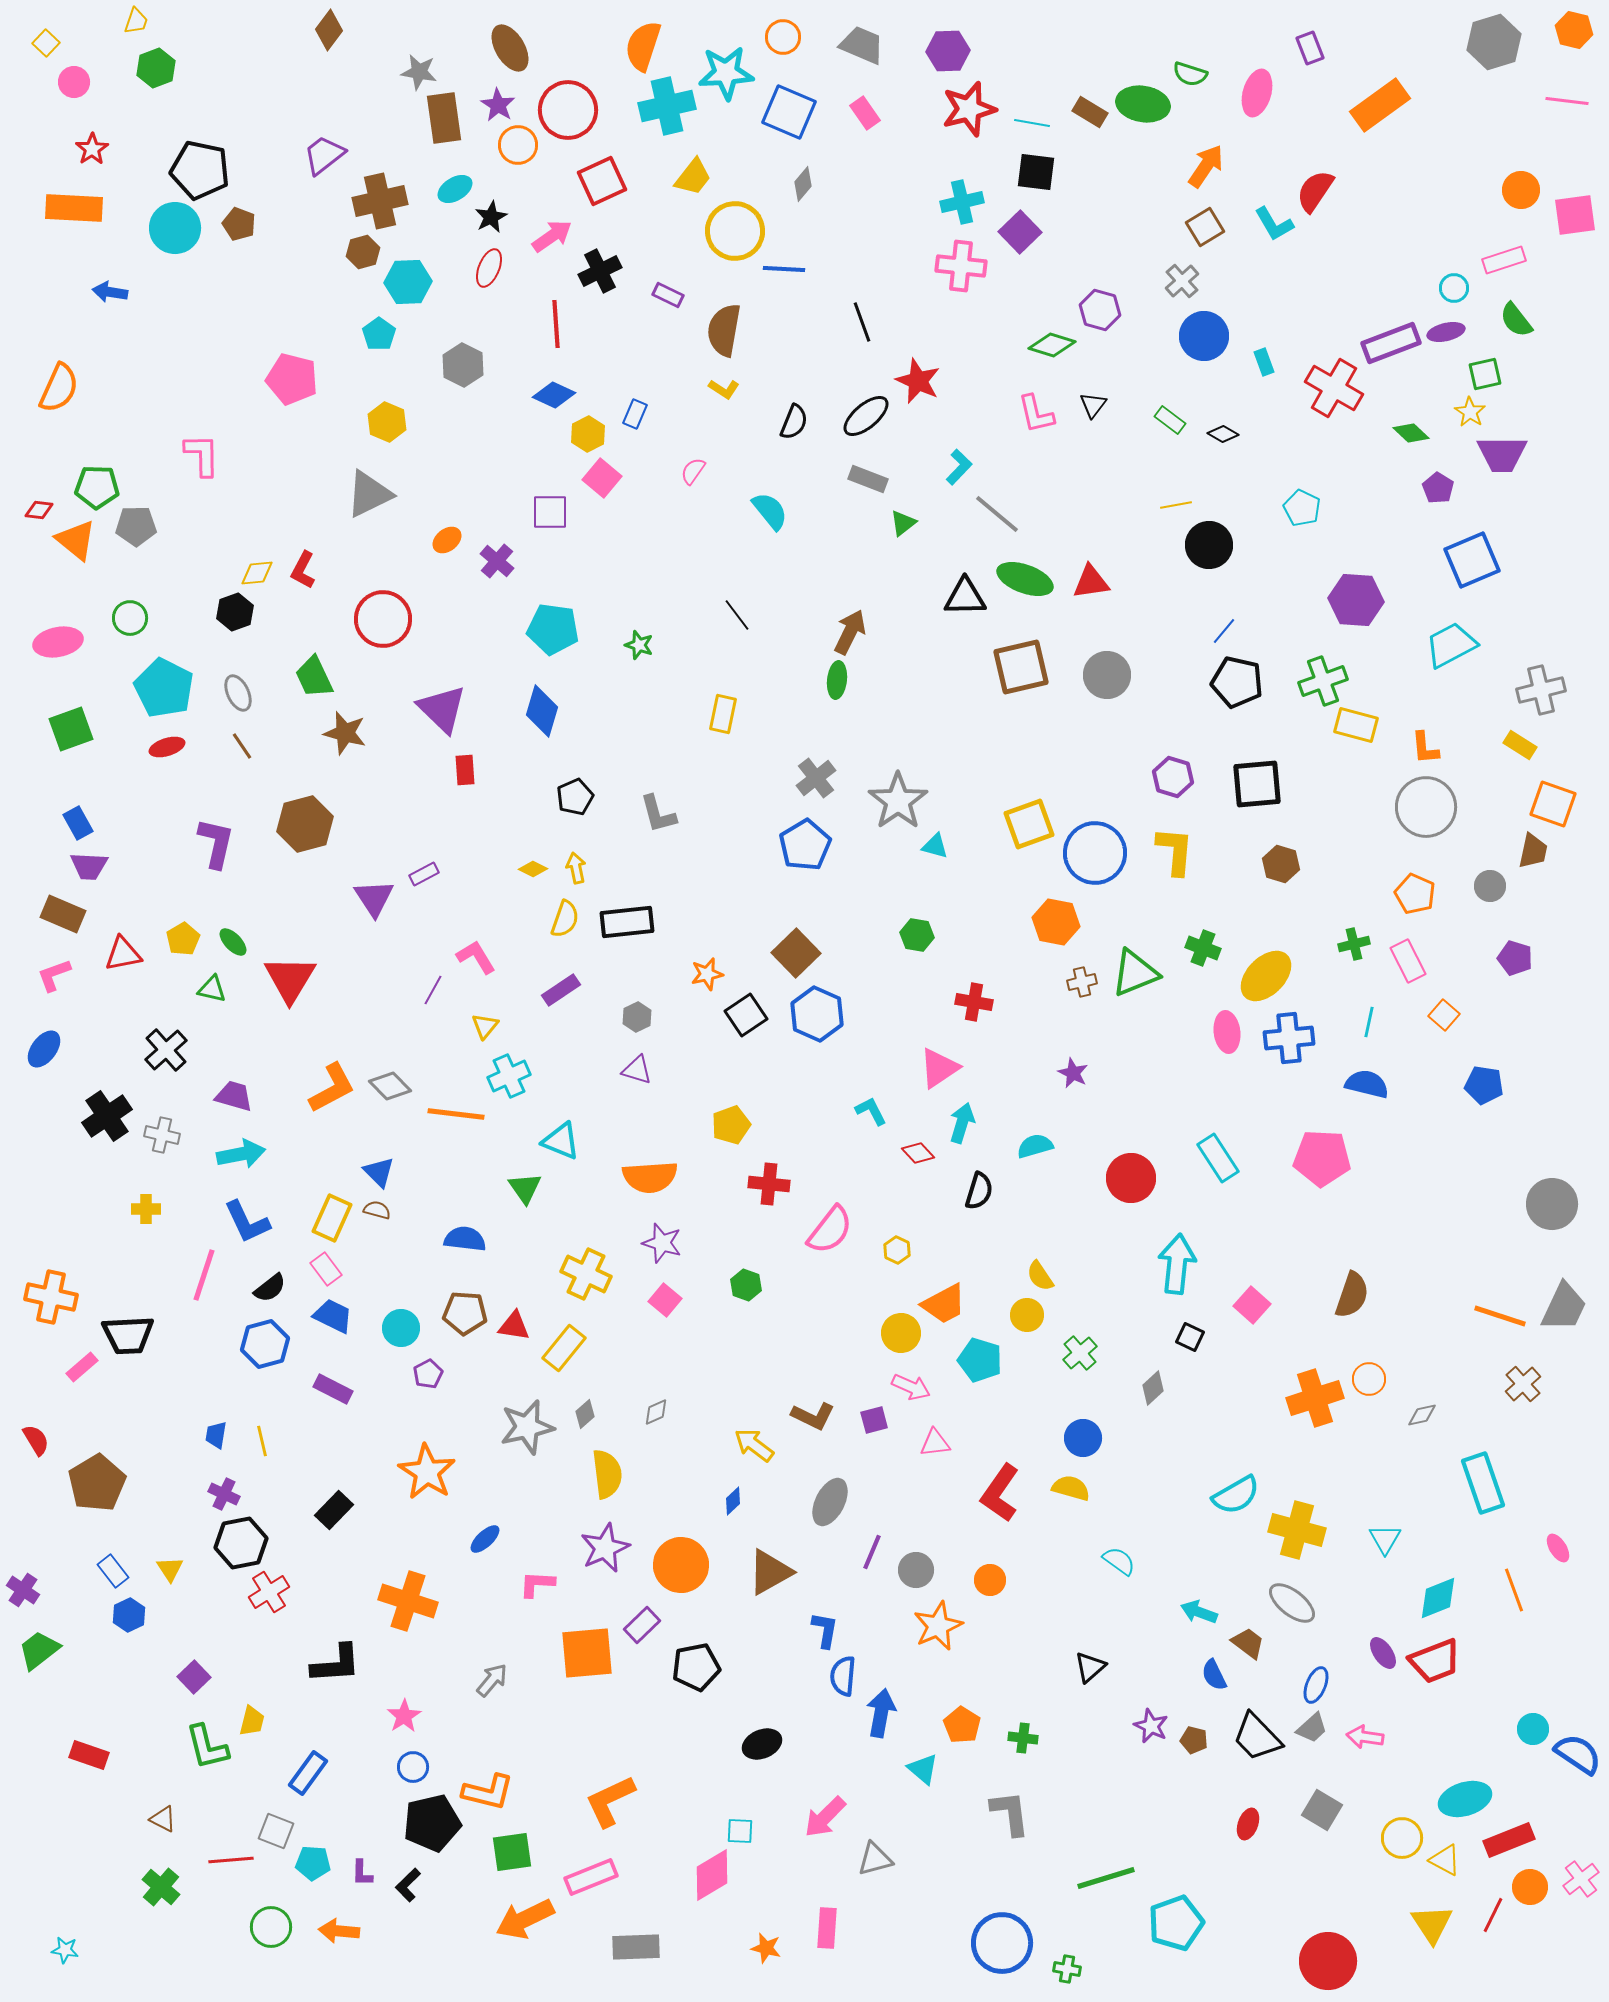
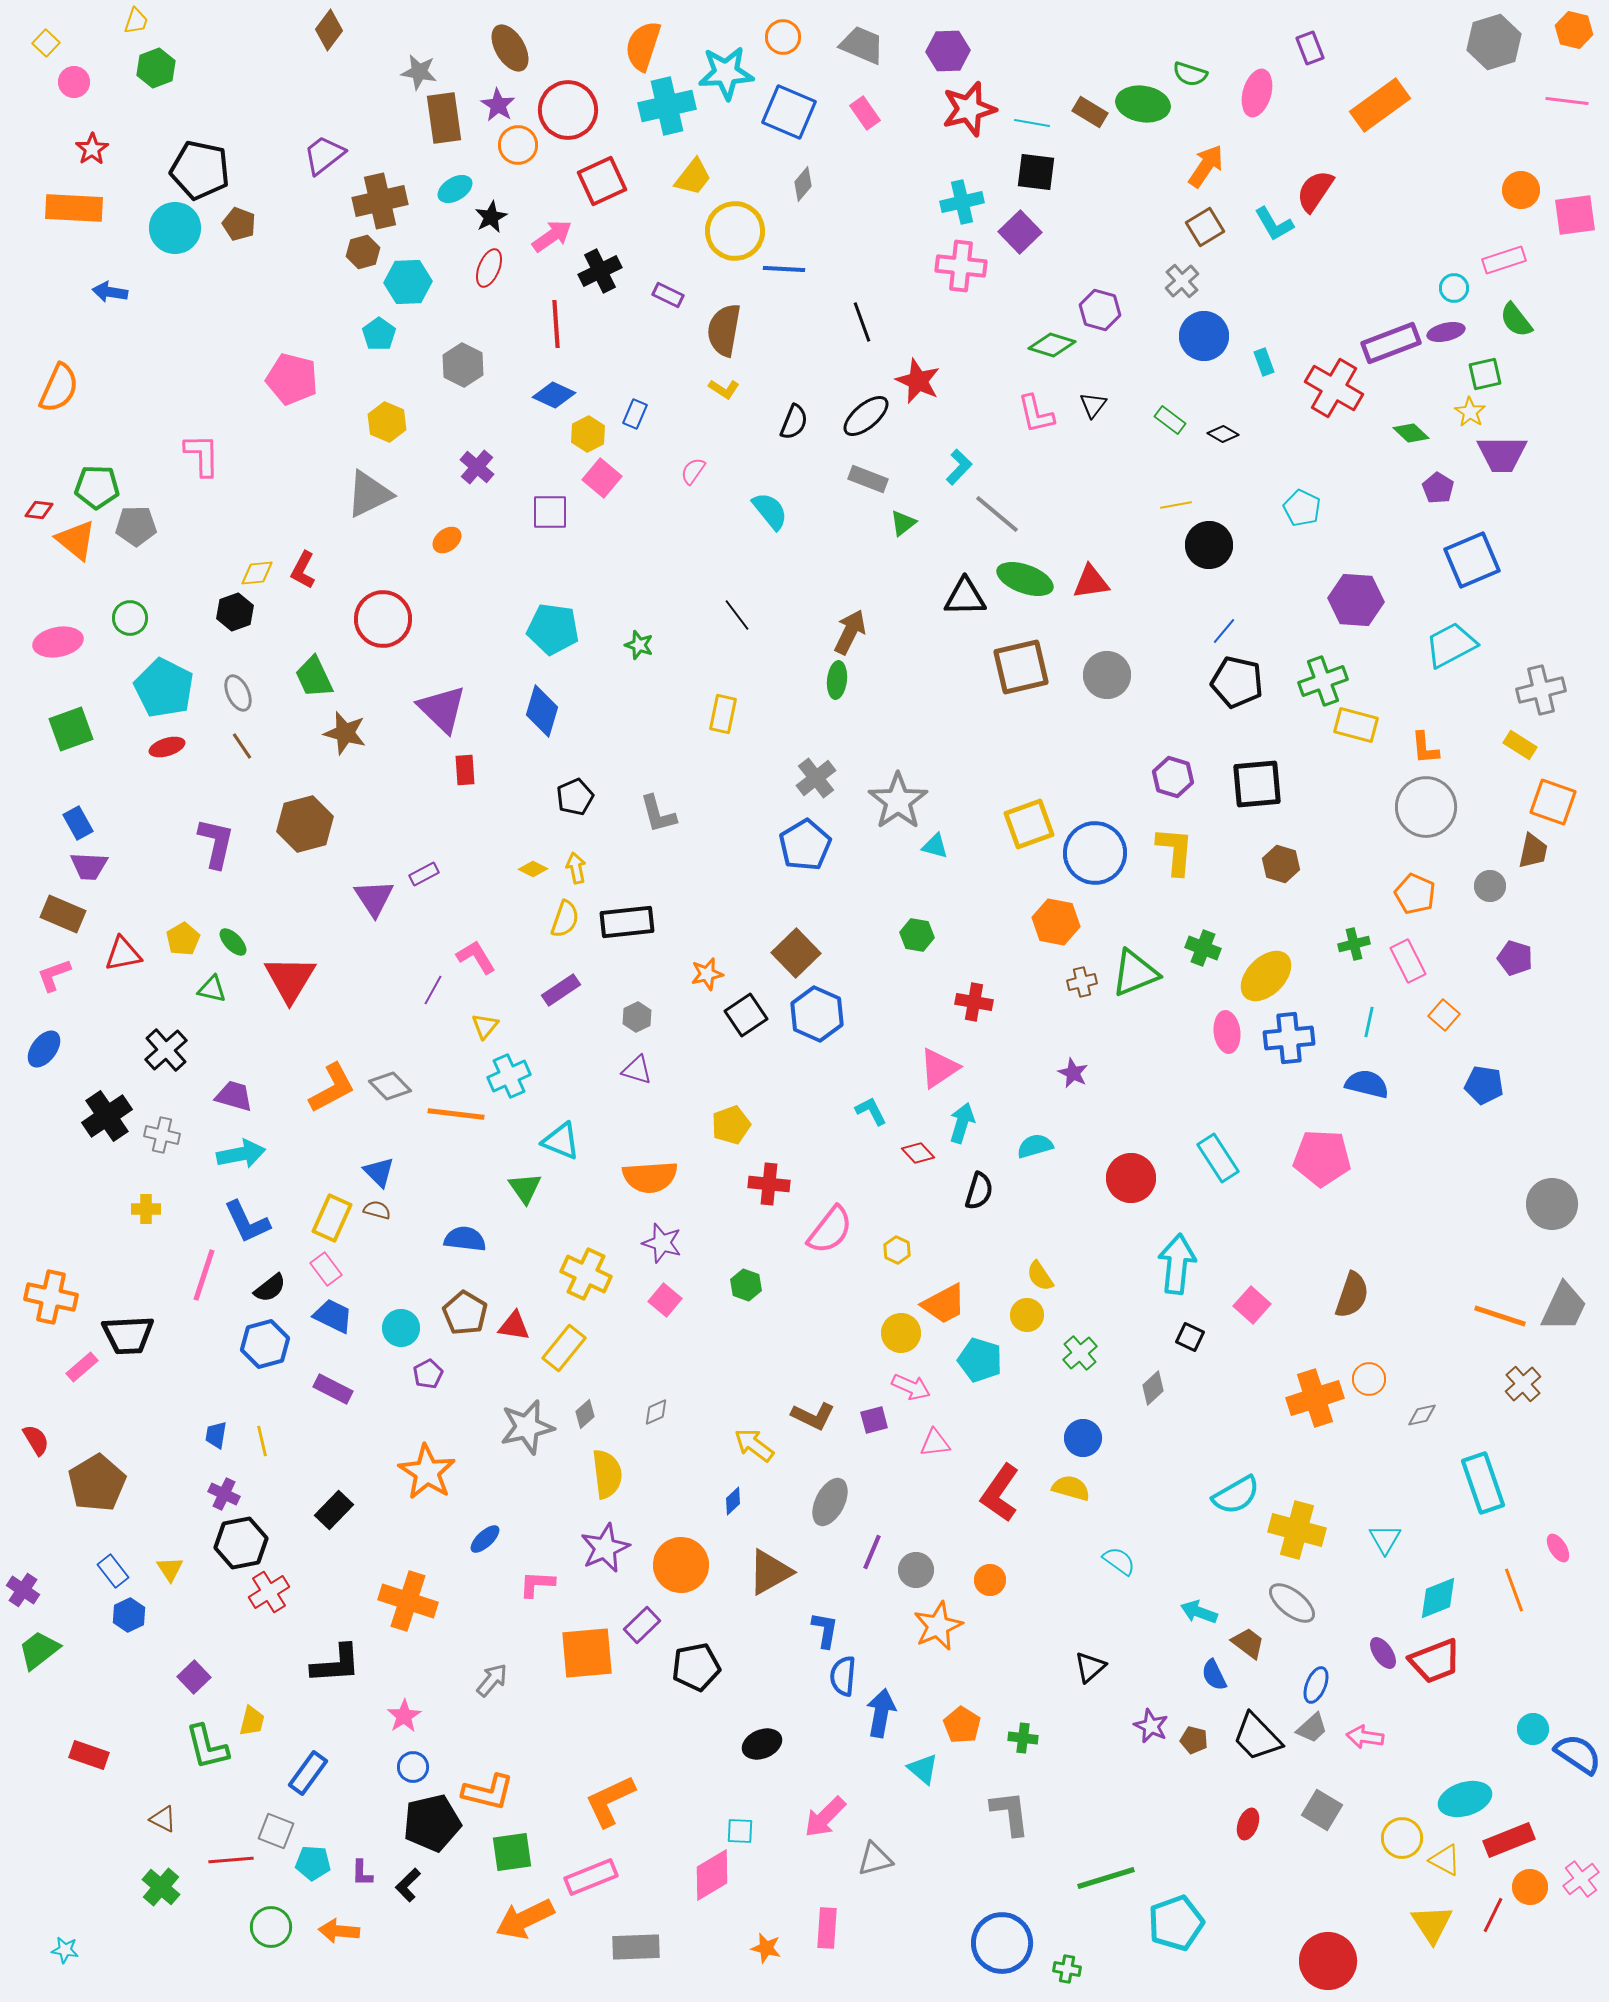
purple cross at (497, 561): moved 20 px left, 94 px up
orange square at (1553, 804): moved 2 px up
brown pentagon at (465, 1313): rotated 27 degrees clockwise
